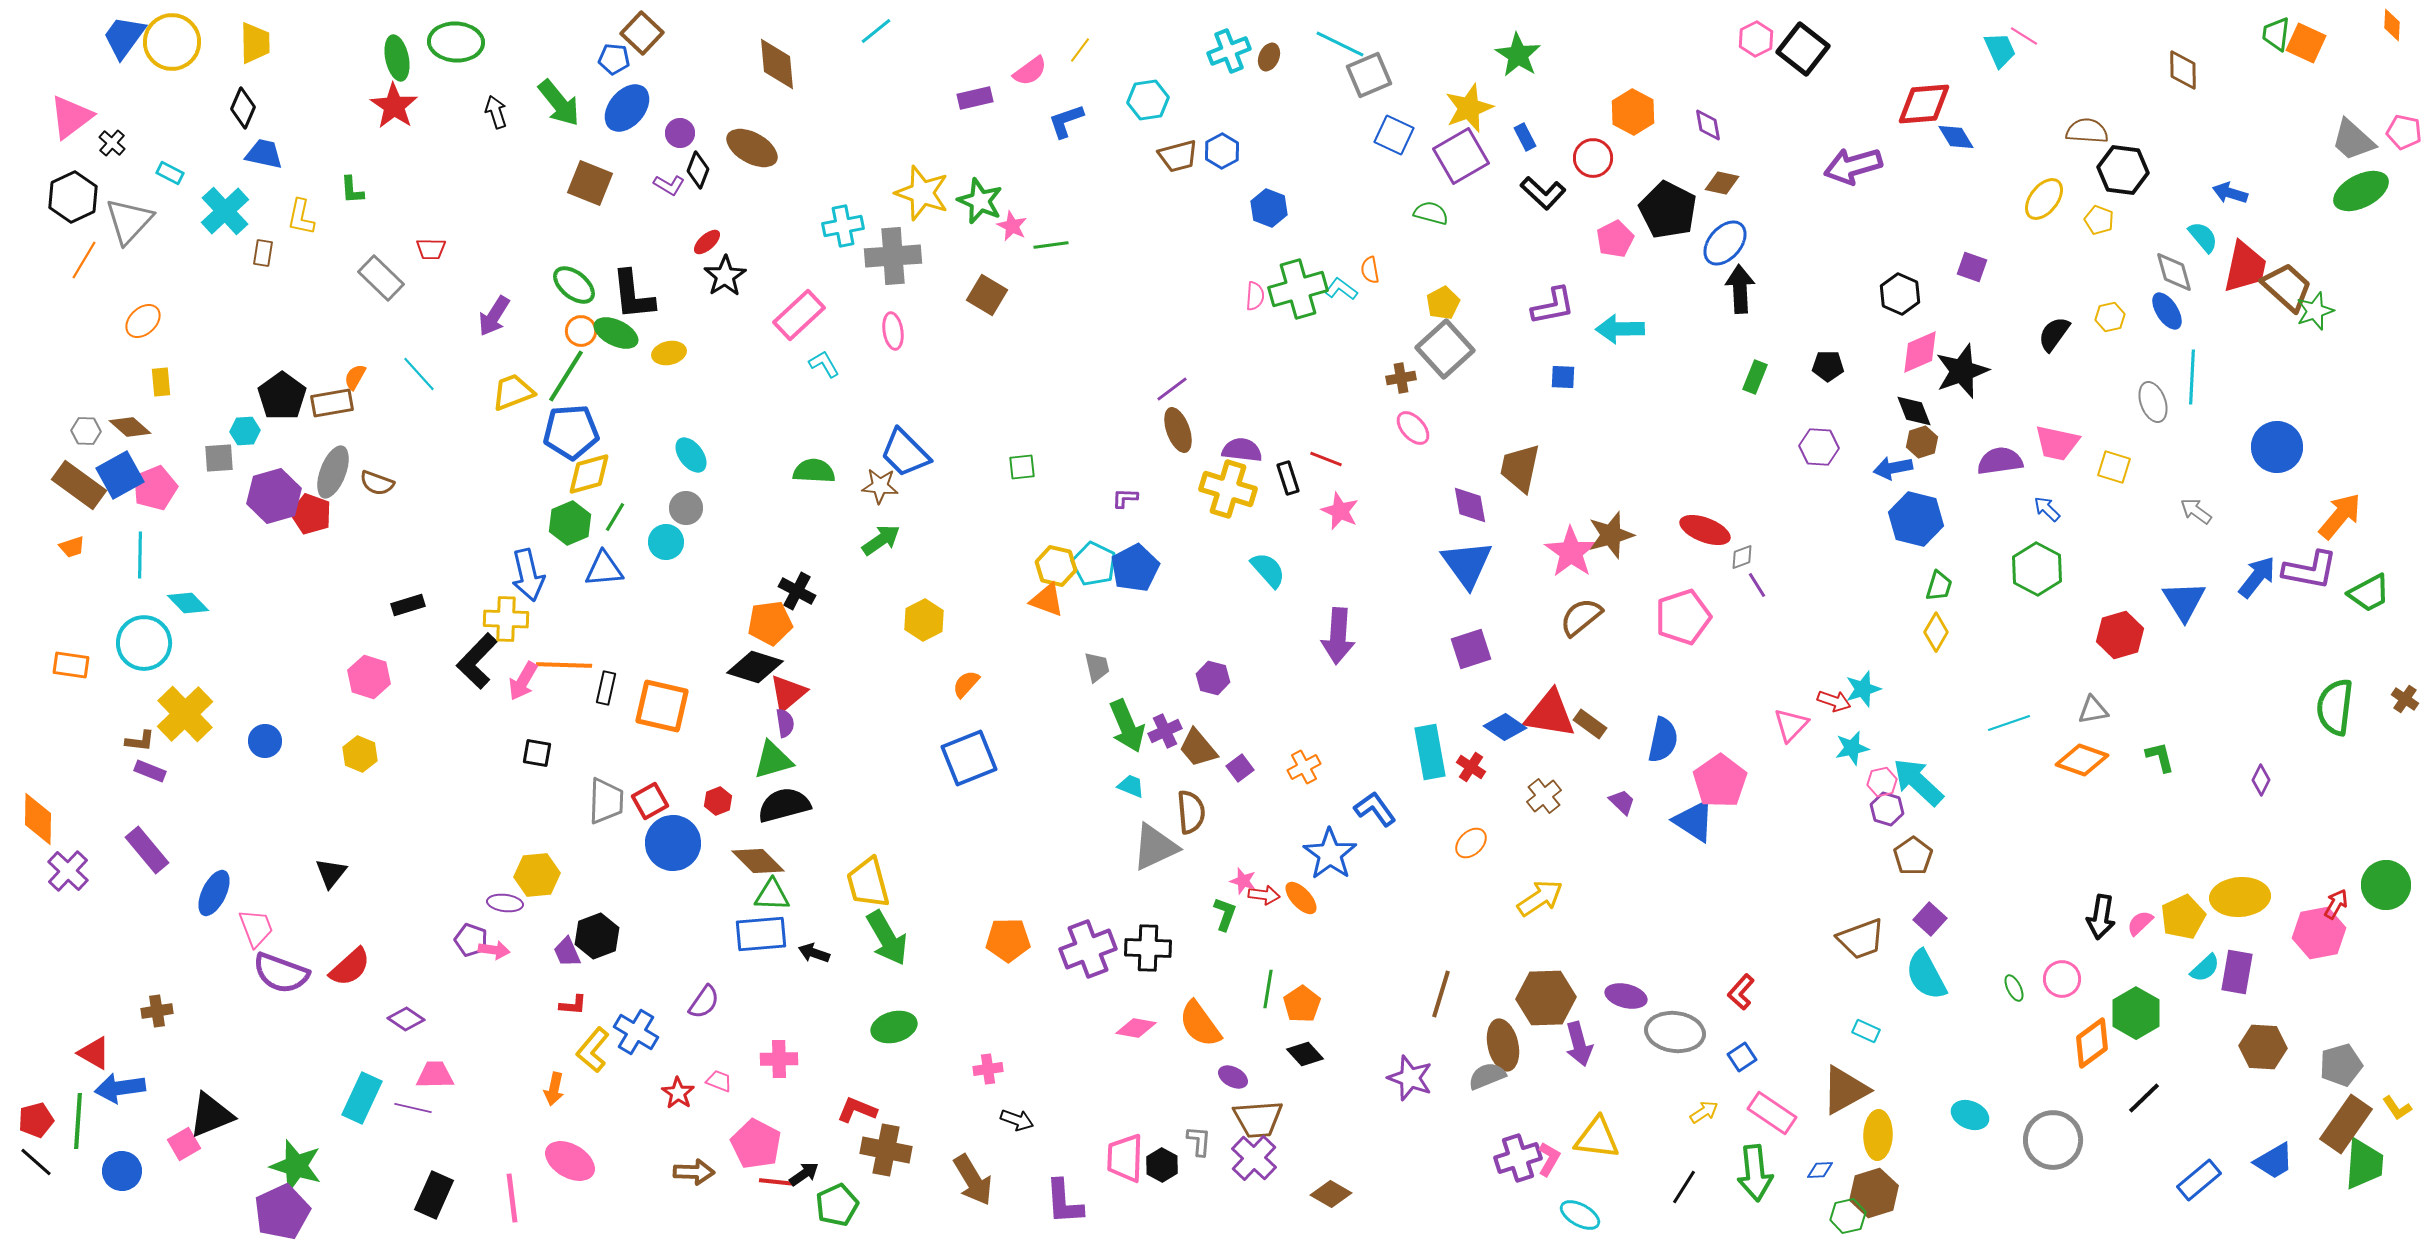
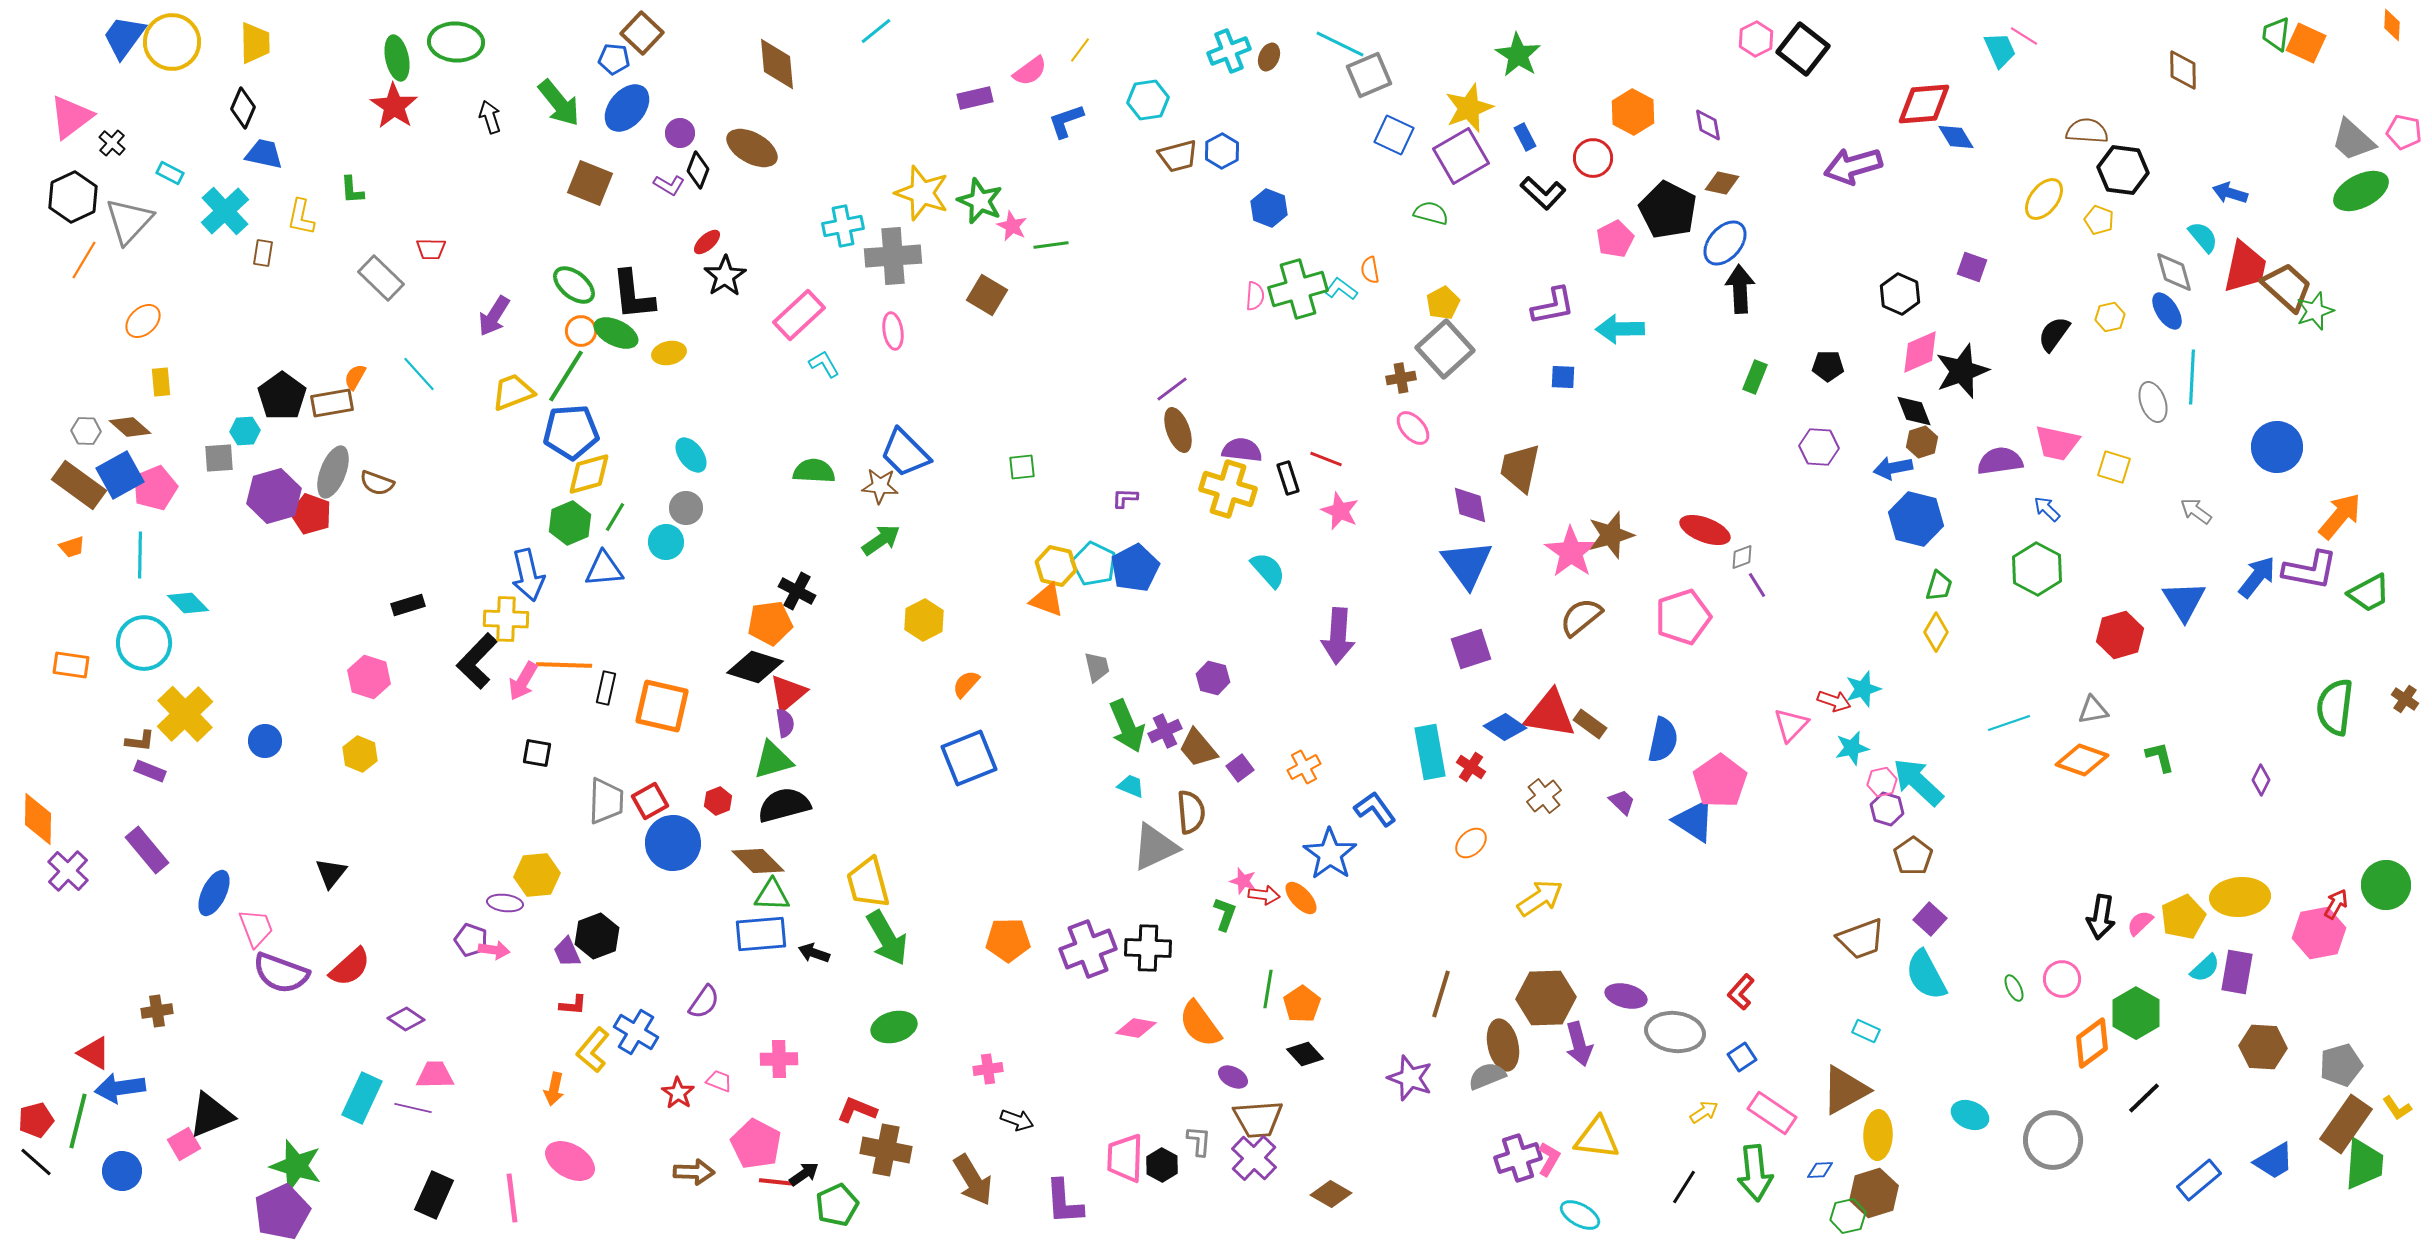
black arrow at (496, 112): moved 6 px left, 5 px down
green line at (78, 1121): rotated 10 degrees clockwise
